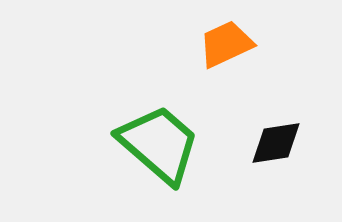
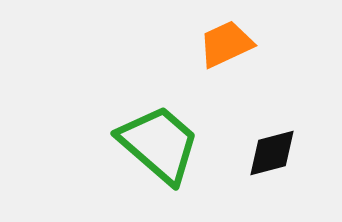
black diamond: moved 4 px left, 10 px down; rotated 6 degrees counterclockwise
